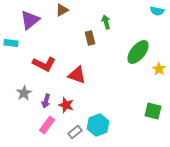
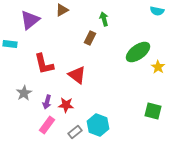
green arrow: moved 2 px left, 3 px up
brown rectangle: rotated 40 degrees clockwise
cyan rectangle: moved 1 px left, 1 px down
green ellipse: rotated 15 degrees clockwise
red L-shape: rotated 50 degrees clockwise
yellow star: moved 1 px left, 2 px up
red triangle: rotated 18 degrees clockwise
purple arrow: moved 1 px right, 1 px down
red star: rotated 14 degrees counterclockwise
cyan hexagon: rotated 20 degrees counterclockwise
